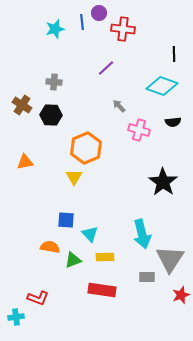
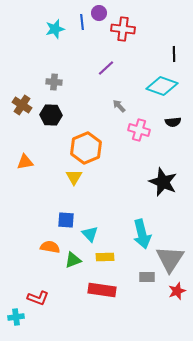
black star: rotated 12 degrees counterclockwise
red star: moved 4 px left, 4 px up
